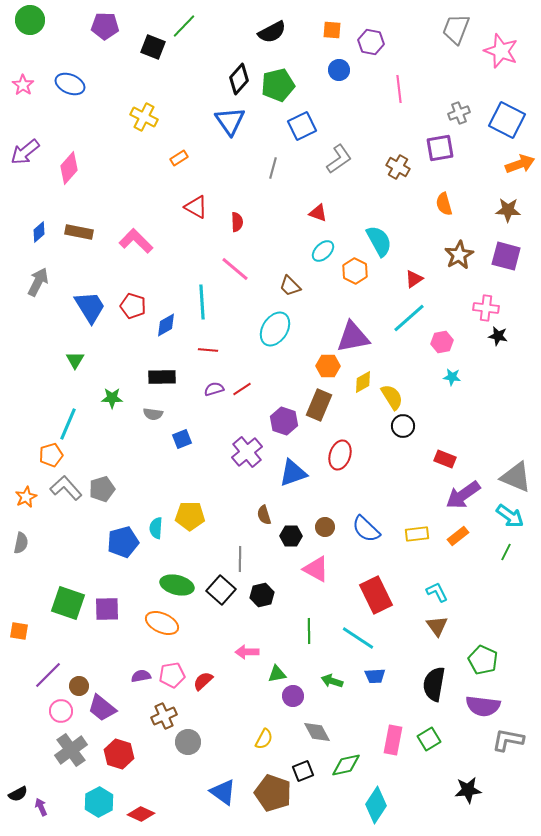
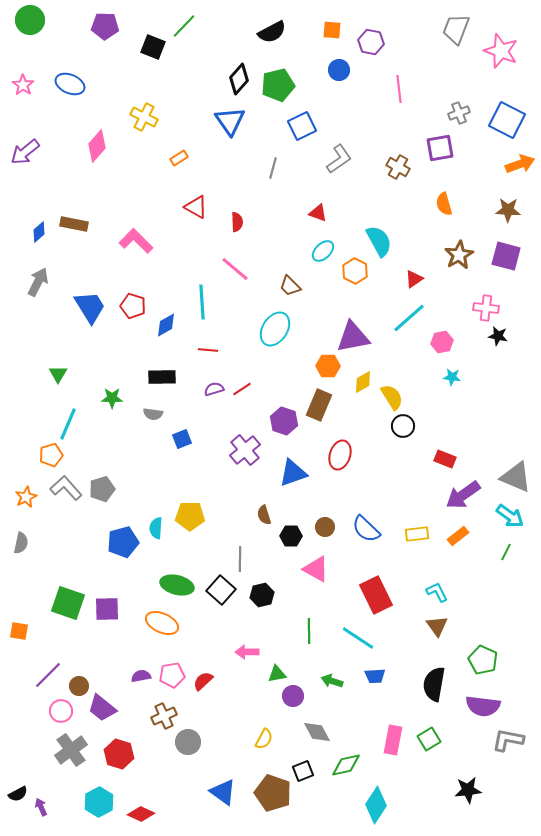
pink diamond at (69, 168): moved 28 px right, 22 px up
brown rectangle at (79, 232): moved 5 px left, 8 px up
green triangle at (75, 360): moved 17 px left, 14 px down
purple cross at (247, 452): moved 2 px left, 2 px up
